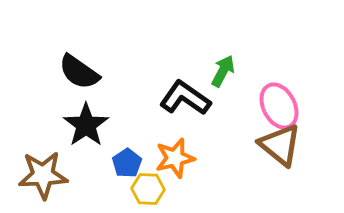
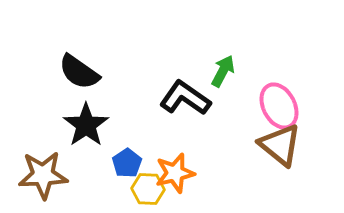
orange star: moved 15 px down
